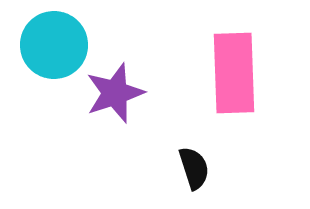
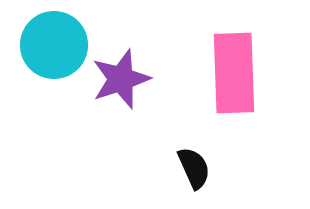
purple star: moved 6 px right, 14 px up
black semicircle: rotated 6 degrees counterclockwise
